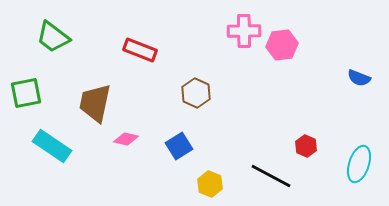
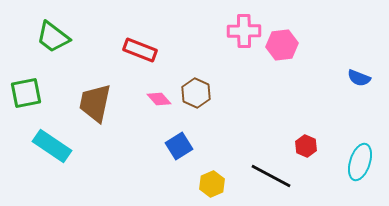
pink diamond: moved 33 px right, 40 px up; rotated 35 degrees clockwise
cyan ellipse: moved 1 px right, 2 px up
yellow hexagon: moved 2 px right; rotated 15 degrees clockwise
